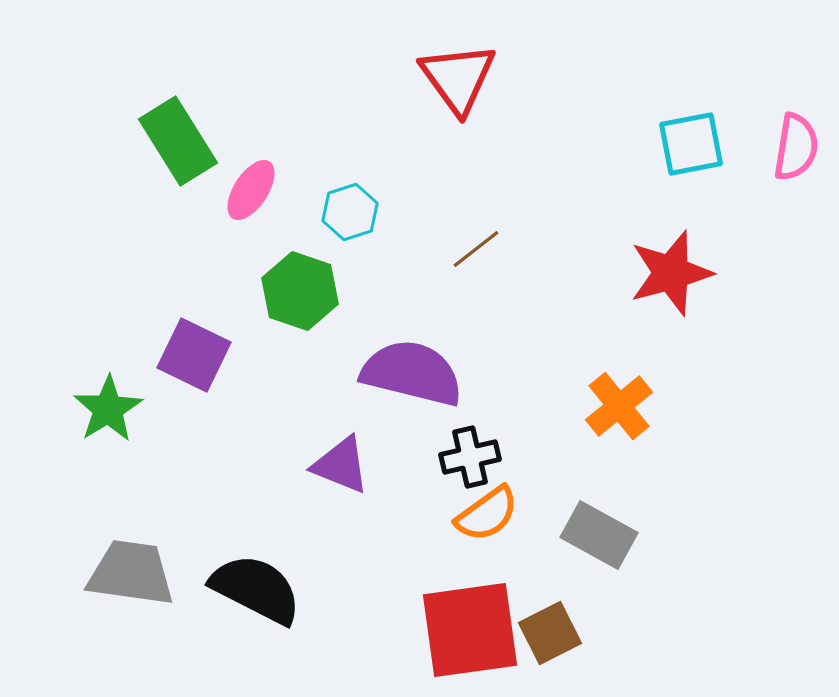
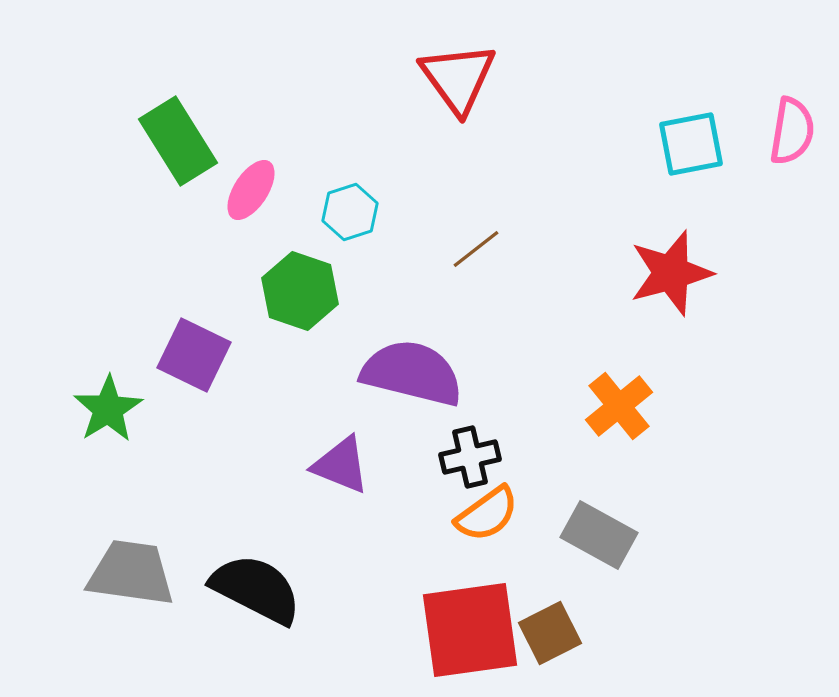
pink semicircle: moved 4 px left, 16 px up
